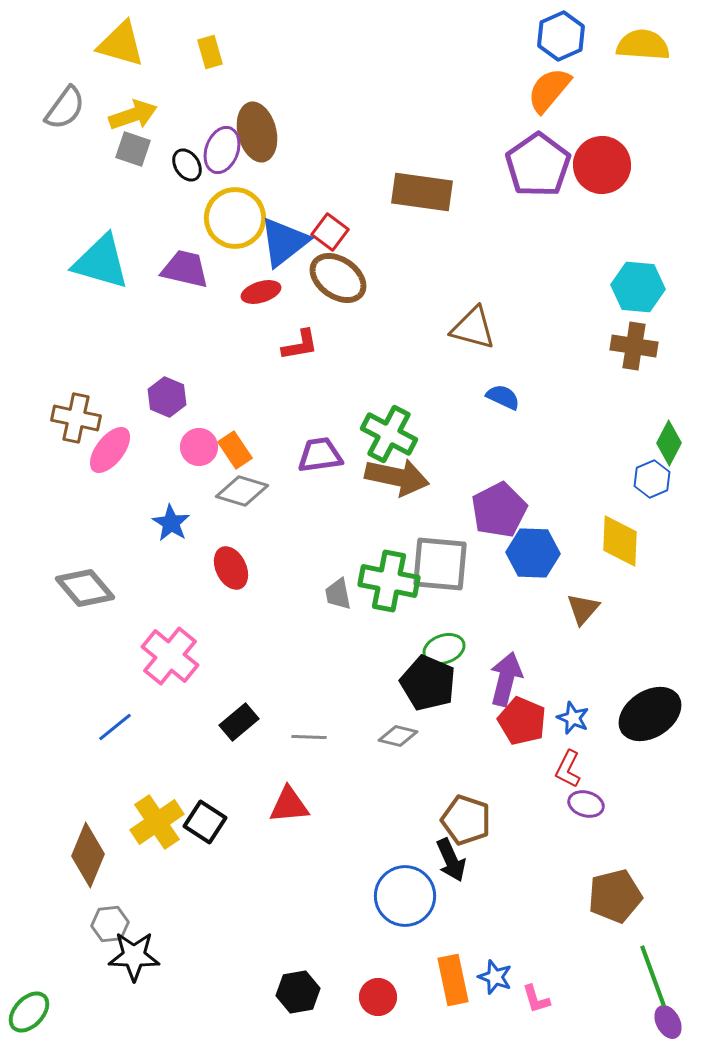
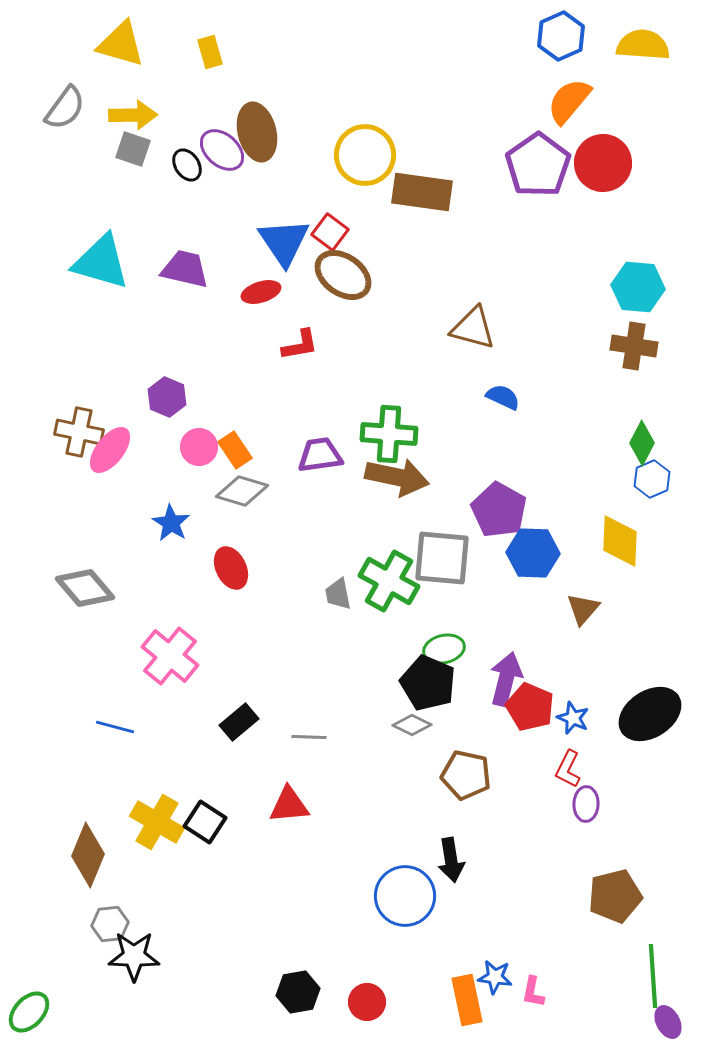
orange semicircle at (549, 90): moved 20 px right, 11 px down
yellow arrow at (133, 115): rotated 18 degrees clockwise
purple ellipse at (222, 150): rotated 69 degrees counterclockwise
red circle at (602, 165): moved 1 px right, 2 px up
yellow circle at (235, 218): moved 130 px right, 63 px up
blue triangle at (284, 242): rotated 26 degrees counterclockwise
brown ellipse at (338, 278): moved 5 px right, 3 px up
brown cross at (76, 418): moved 3 px right, 14 px down
green cross at (389, 434): rotated 24 degrees counterclockwise
green diamond at (669, 443): moved 27 px left
purple pentagon at (499, 510): rotated 16 degrees counterclockwise
gray square at (440, 564): moved 2 px right, 6 px up
green cross at (389, 581): rotated 18 degrees clockwise
green ellipse at (444, 649): rotated 6 degrees clockwise
red pentagon at (522, 721): moved 8 px right, 14 px up
blue line at (115, 727): rotated 54 degrees clockwise
gray diamond at (398, 736): moved 14 px right, 11 px up; rotated 12 degrees clockwise
purple ellipse at (586, 804): rotated 76 degrees clockwise
brown pentagon at (466, 820): moved 45 px up; rotated 6 degrees counterclockwise
yellow cross at (157, 822): rotated 26 degrees counterclockwise
black arrow at (451, 860): rotated 15 degrees clockwise
green line at (653, 976): rotated 16 degrees clockwise
blue star at (495, 977): rotated 12 degrees counterclockwise
orange rectangle at (453, 980): moved 14 px right, 20 px down
red circle at (378, 997): moved 11 px left, 5 px down
pink L-shape at (536, 999): moved 3 px left, 7 px up; rotated 28 degrees clockwise
